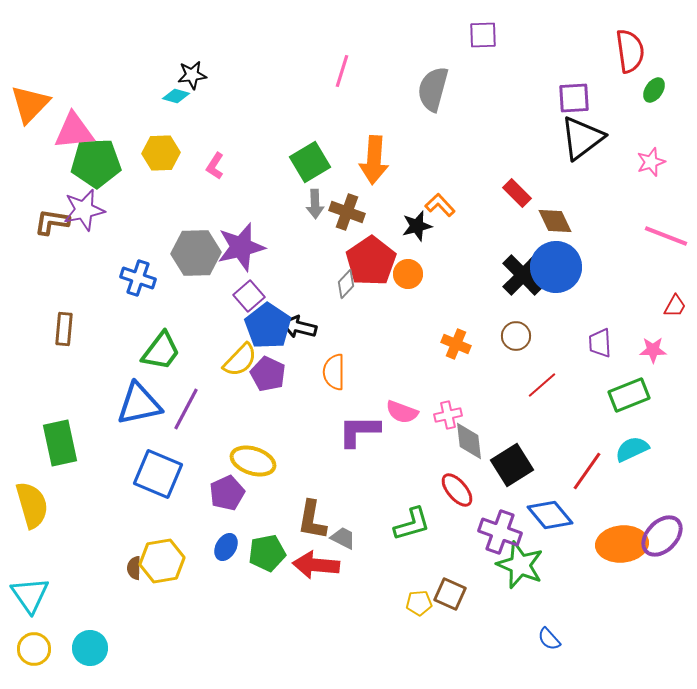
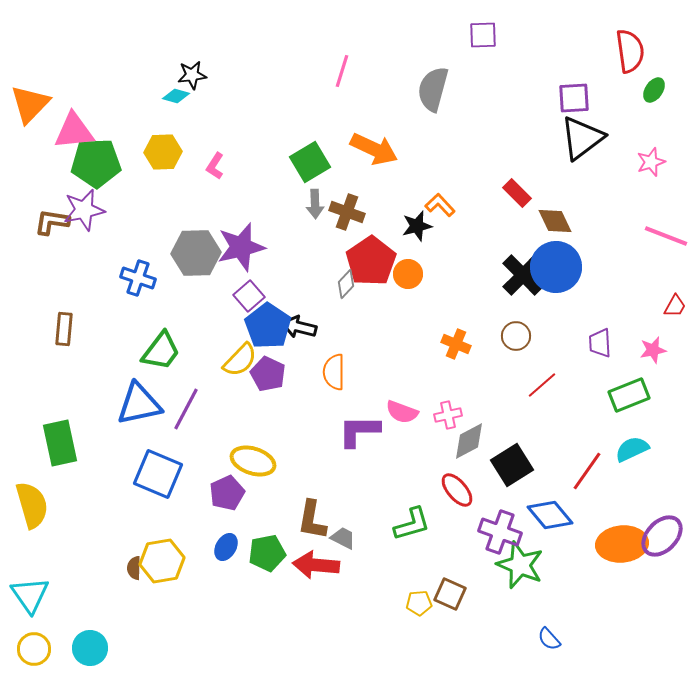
yellow hexagon at (161, 153): moved 2 px right, 1 px up
orange arrow at (374, 160): moved 11 px up; rotated 69 degrees counterclockwise
pink star at (653, 350): rotated 12 degrees counterclockwise
gray diamond at (469, 441): rotated 69 degrees clockwise
